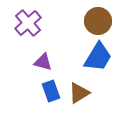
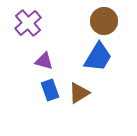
brown circle: moved 6 px right
purple triangle: moved 1 px right, 1 px up
blue rectangle: moved 1 px left, 1 px up
